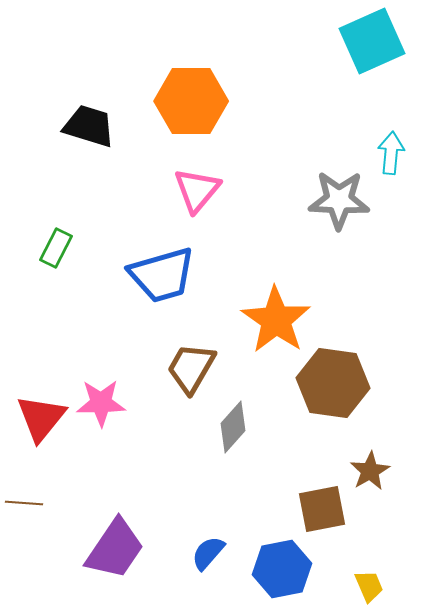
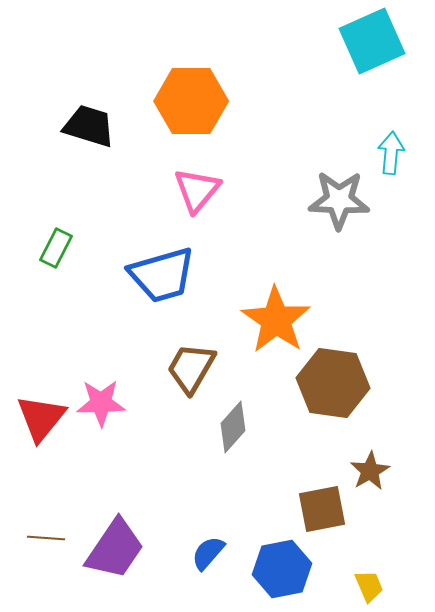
brown line: moved 22 px right, 35 px down
